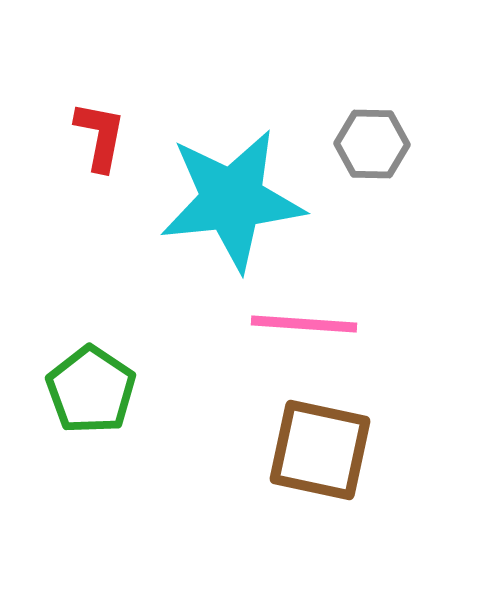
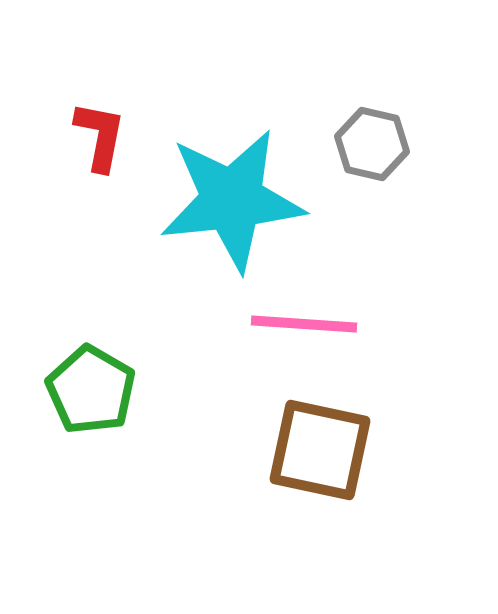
gray hexagon: rotated 12 degrees clockwise
green pentagon: rotated 4 degrees counterclockwise
